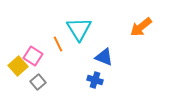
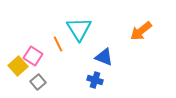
orange arrow: moved 4 px down
